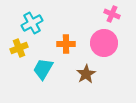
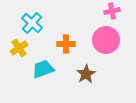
pink cross: moved 3 px up; rotated 35 degrees counterclockwise
cyan cross: rotated 20 degrees counterclockwise
pink circle: moved 2 px right, 3 px up
yellow cross: rotated 12 degrees counterclockwise
cyan trapezoid: rotated 40 degrees clockwise
